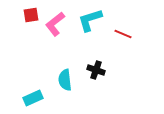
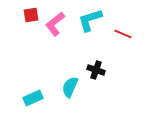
cyan semicircle: moved 5 px right, 7 px down; rotated 30 degrees clockwise
